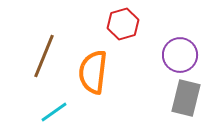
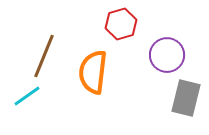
red hexagon: moved 2 px left
purple circle: moved 13 px left
cyan line: moved 27 px left, 16 px up
